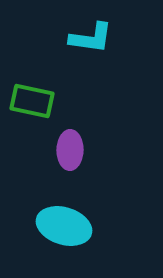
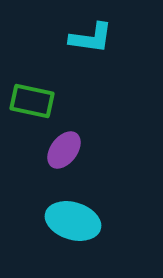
purple ellipse: moved 6 px left; rotated 36 degrees clockwise
cyan ellipse: moved 9 px right, 5 px up
